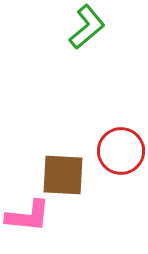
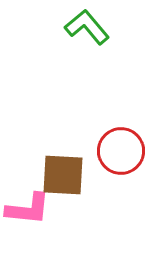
green L-shape: rotated 90 degrees counterclockwise
pink L-shape: moved 7 px up
